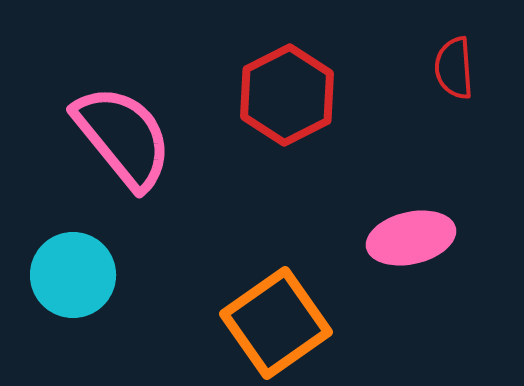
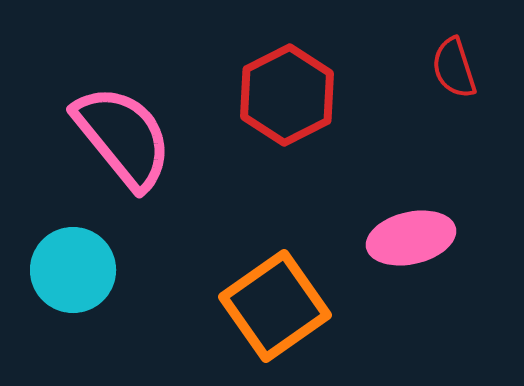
red semicircle: rotated 14 degrees counterclockwise
cyan circle: moved 5 px up
orange square: moved 1 px left, 17 px up
